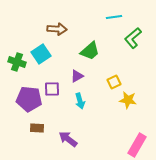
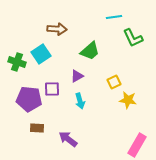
green L-shape: rotated 75 degrees counterclockwise
